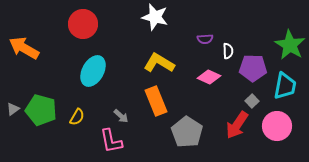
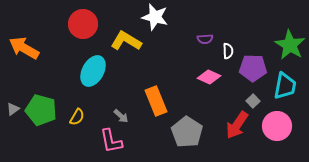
yellow L-shape: moved 33 px left, 22 px up
gray square: moved 1 px right
